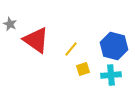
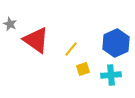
blue hexagon: moved 2 px right, 3 px up; rotated 20 degrees clockwise
